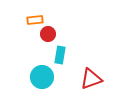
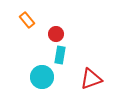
orange rectangle: moved 8 px left; rotated 56 degrees clockwise
red circle: moved 8 px right
